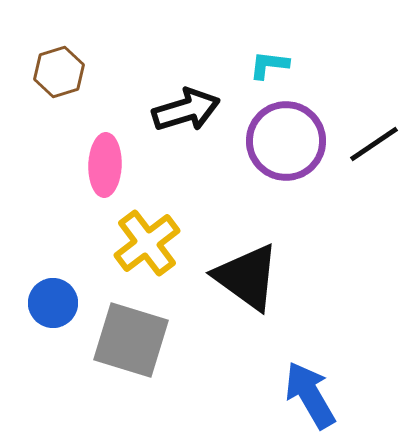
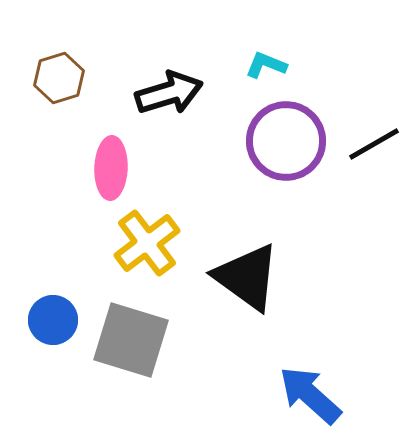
cyan L-shape: moved 3 px left; rotated 15 degrees clockwise
brown hexagon: moved 6 px down
black arrow: moved 17 px left, 17 px up
black line: rotated 4 degrees clockwise
pink ellipse: moved 6 px right, 3 px down
blue circle: moved 17 px down
blue arrow: rotated 18 degrees counterclockwise
